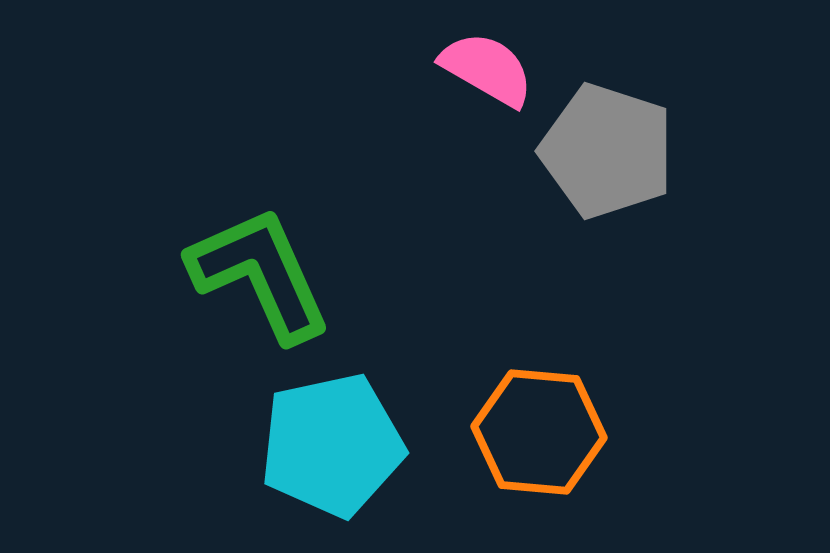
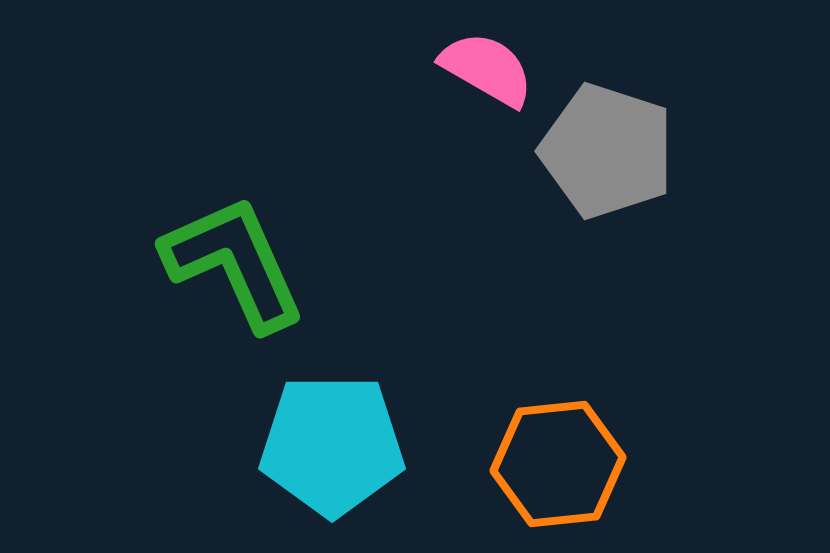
green L-shape: moved 26 px left, 11 px up
orange hexagon: moved 19 px right, 32 px down; rotated 11 degrees counterclockwise
cyan pentagon: rotated 12 degrees clockwise
